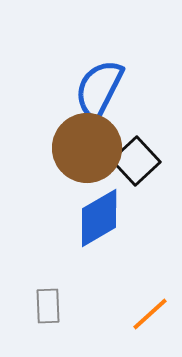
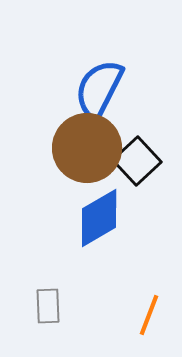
black square: moved 1 px right
orange line: moved 1 px left, 1 px down; rotated 27 degrees counterclockwise
